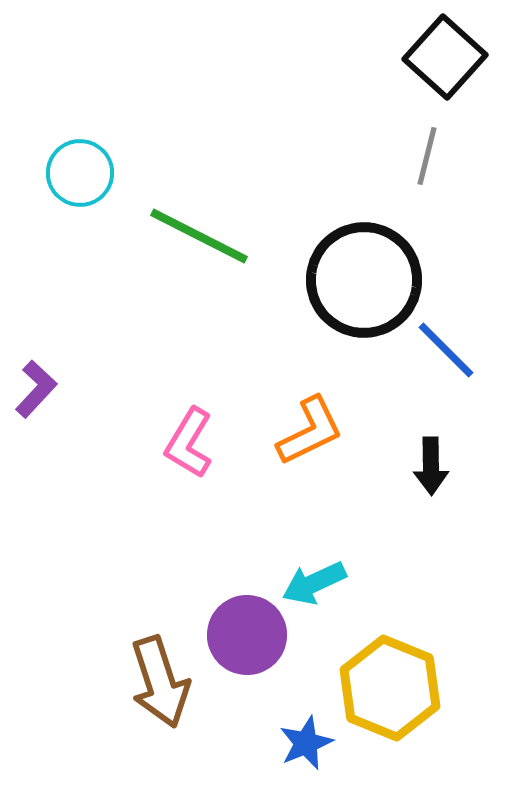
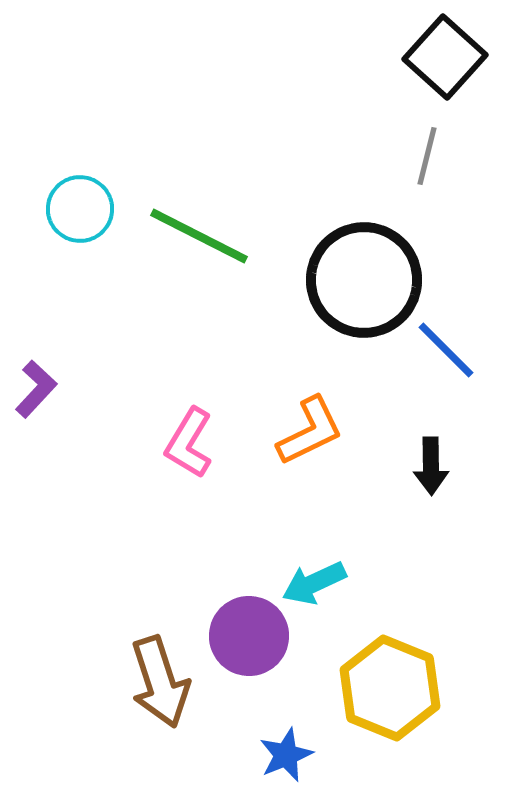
cyan circle: moved 36 px down
purple circle: moved 2 px right, 1 px down
blue star: moved 20 px left, 12 px down
